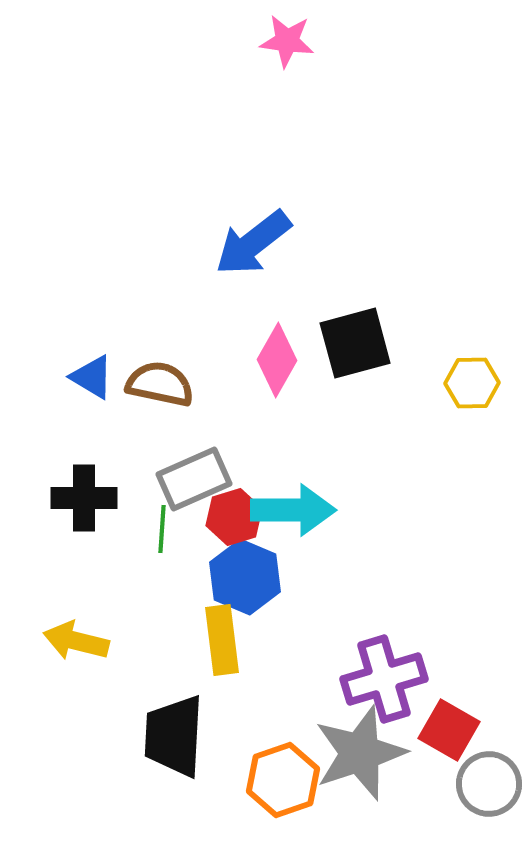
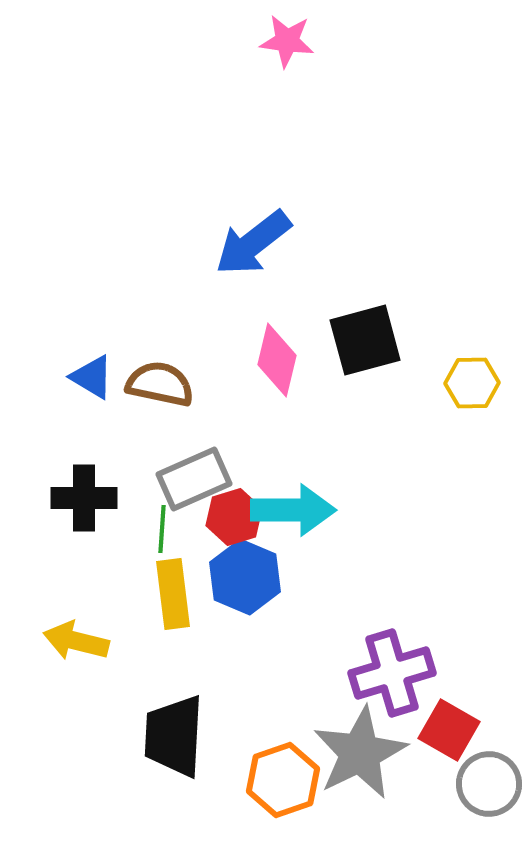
black square: moved 10 px right, 3 px up
pink diamond: rotated 16 degrees counterclockwise
yellow rectangle: moved 49 px left, 46 px up
purple cross: moved 8 px right, 6 px up
gray star: rotated 8 degrees counterclockwise
